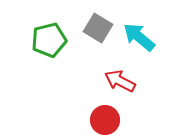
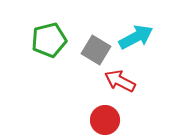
gray square: moved 2 px left, 22 px down
cyan arrow: moved 3 px left; rotated 112 degrees clockwise
